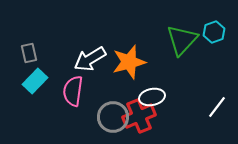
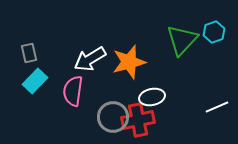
white line: rotated 30 degrees clockwise
red cross: moved 1 px left, 4 px down; rotated 12 degrees clockwise
